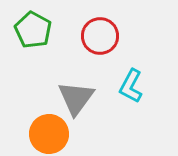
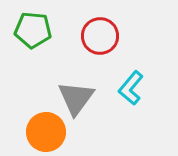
green pentagon: rotated 24 degrees counterclockwise
cyan L-shape: moved 2 px down; rotated 12 degrees clockwise
orange circle: moved 3 px left, 2 px up
